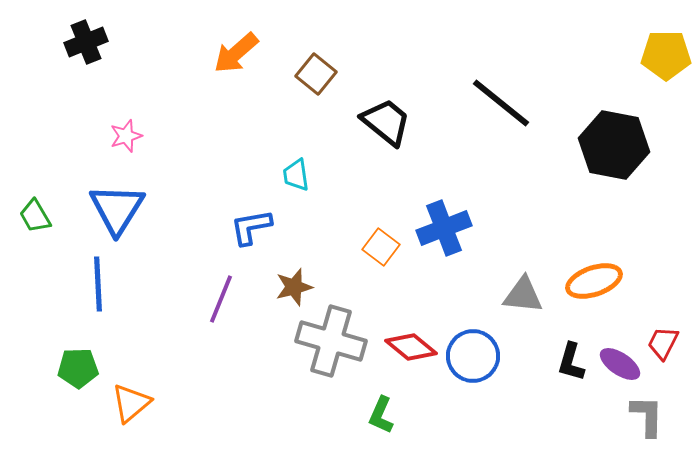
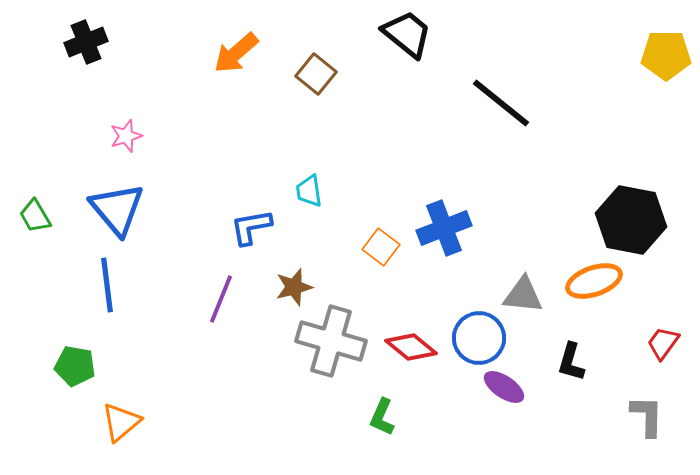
black trapezoid: moved 21 px right, 88 px up
black hexagon: moved 17 px right, 75 px down
cyan trapezoid: moved 13 px right, 16 px down
blue triangle: rotated 12 degrees counterclockwise
blue line: moved 9 px right, 1 px down; rotated 4 degrees counterclockwise
red trapezoid: rotated 9 degrees clockwise
blue circle: moved 6 px right, 18 px up
purple ellipse: moved 116 px left, 23 px down
green pentagon: moved 3 px left, 2 px up; rotated 12 degrees clockwise
orange triangle: moved 10 px left, 19 px down
green L-shape: moved 1 px right, 2 px down
